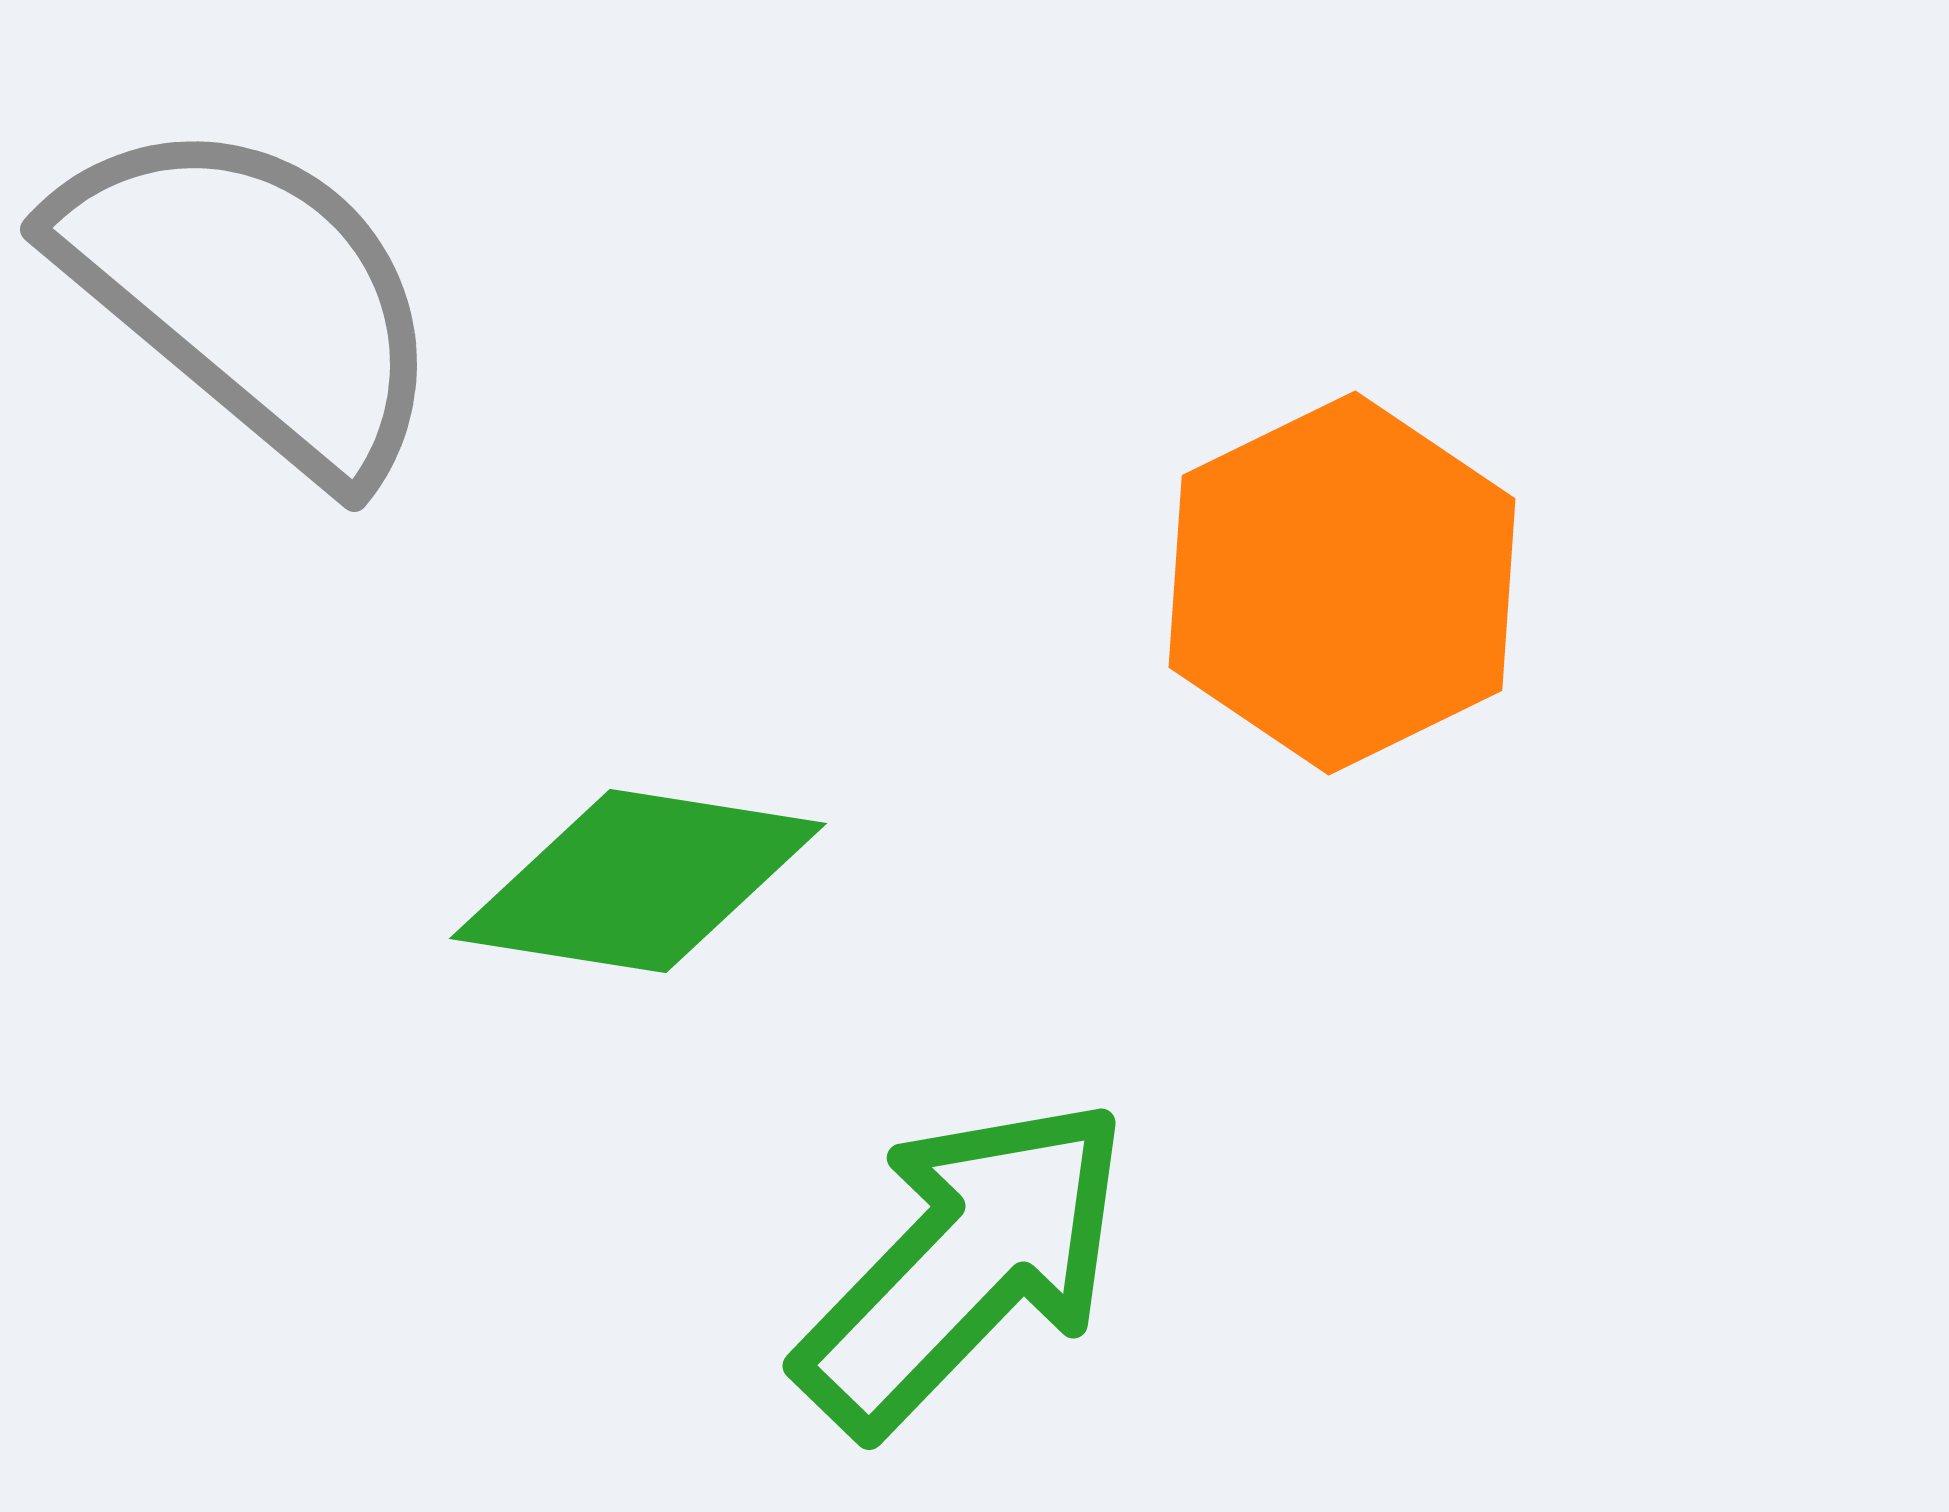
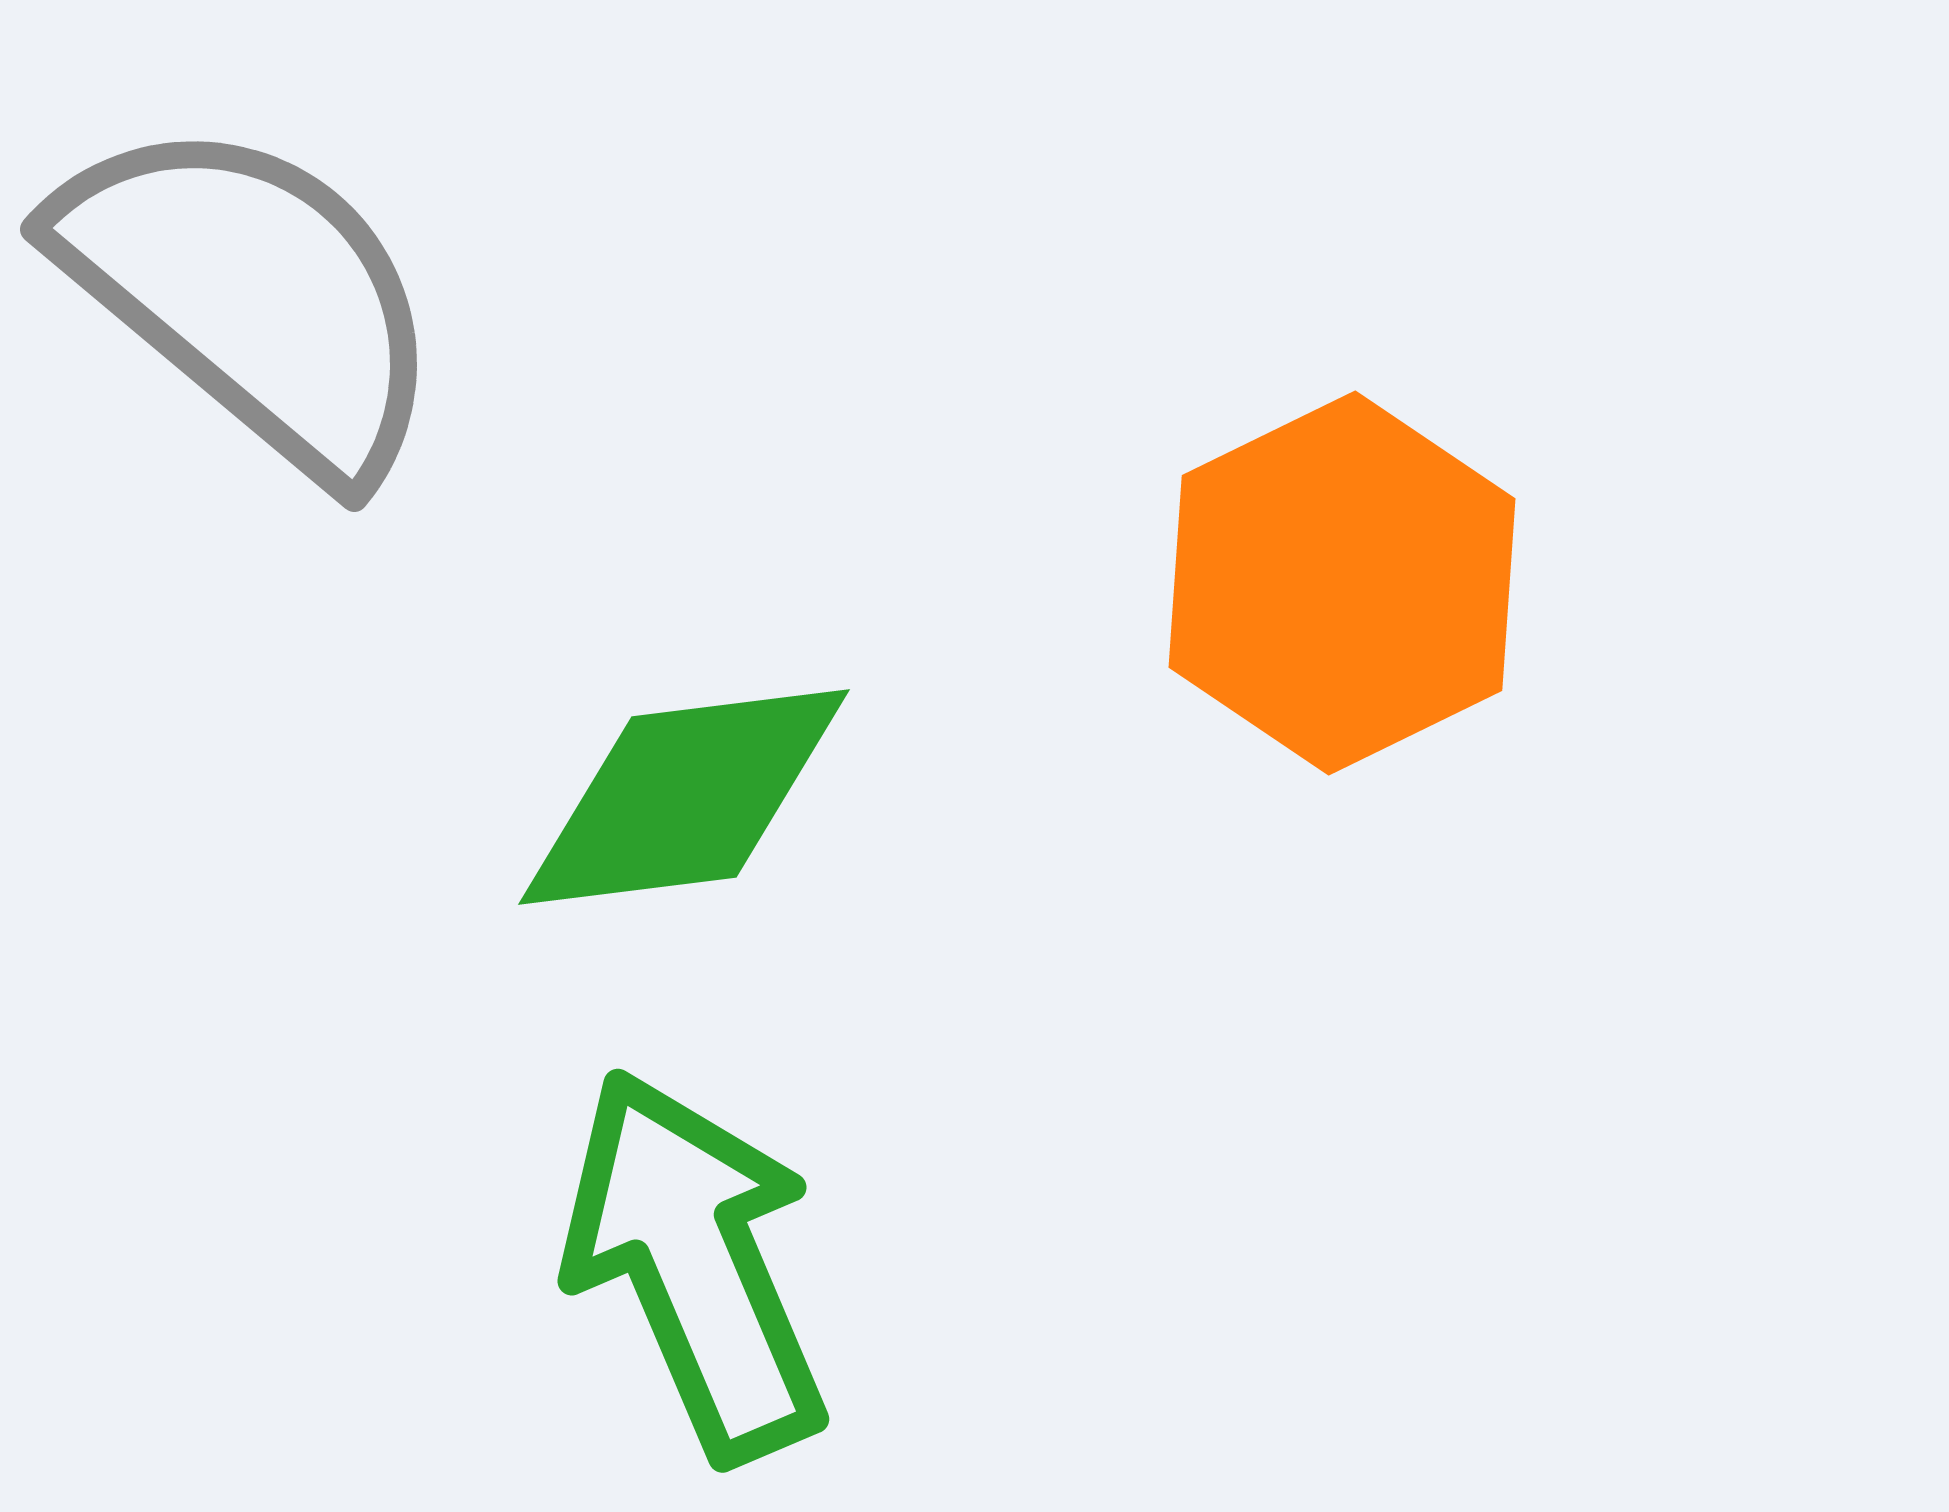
green diamond: moved 46 px right, 84 px up; rotated 16 degrees counterclockwise
green arrow: moved 269 px left; rotated 67 degrees counterclockwise
